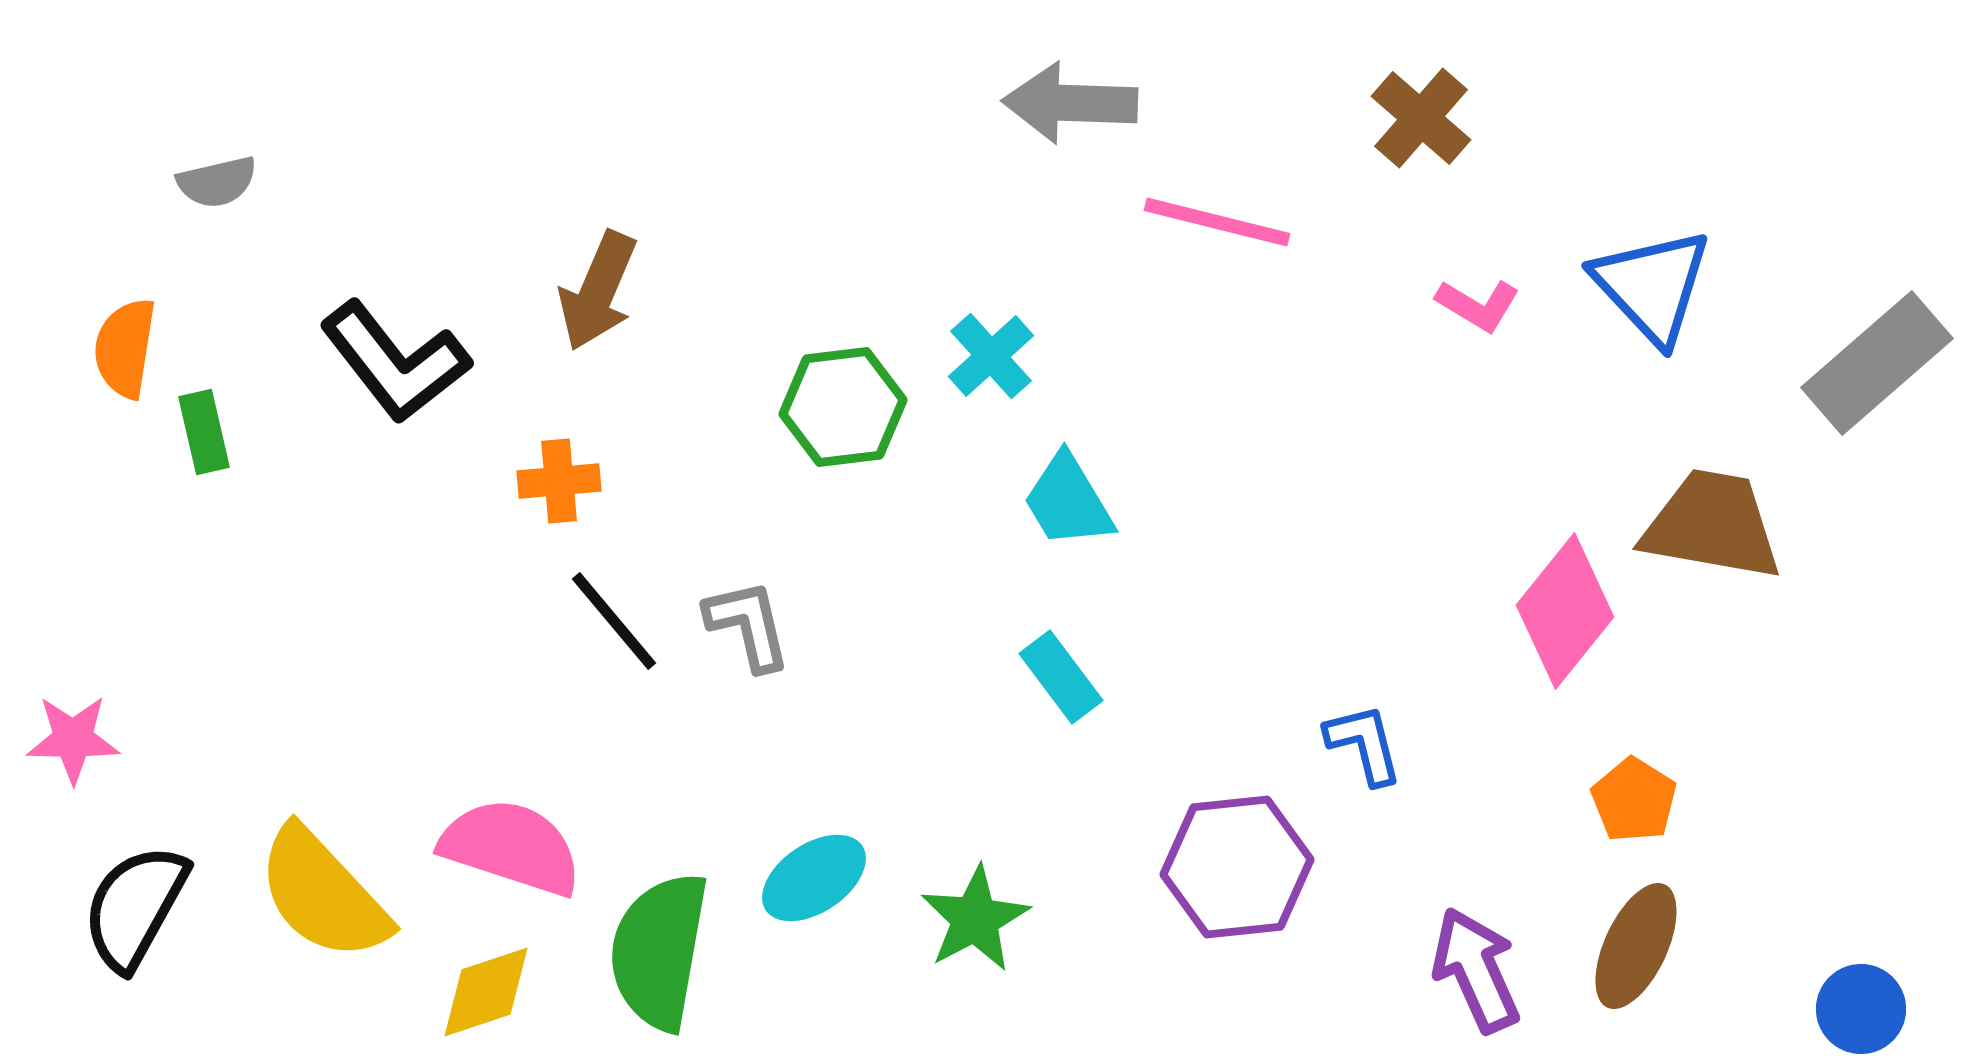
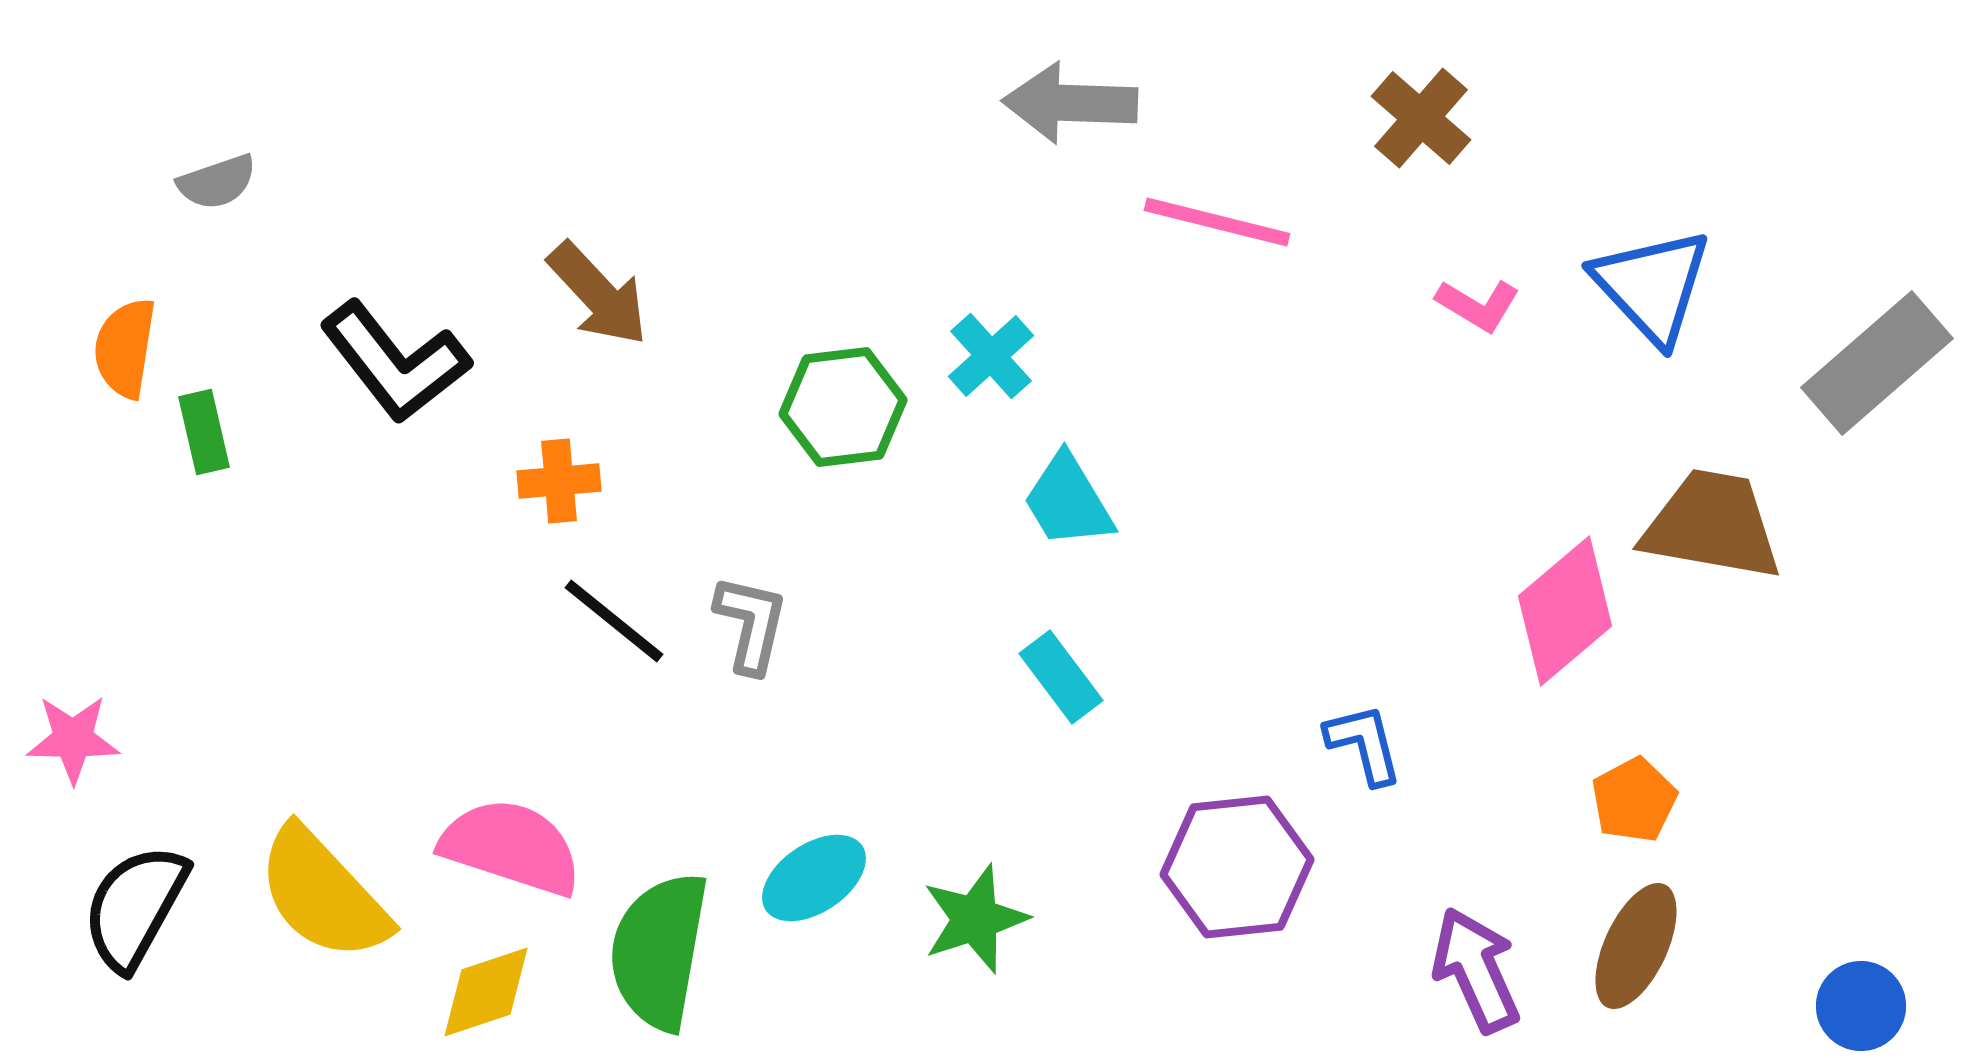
gray semicircle: rotated 6 degrees counterclockwise
brown arrow: moved 3 px down; rotated 66 degrees counterclockwise
pink diamond: rotated 11 degrees clockwise
black line: rotated 11 degrees counterclockwise
gray L-shape: moved 3 px right, 1 px up; rotated 26 degrees clockwise
orange pentagon: rotated 12 degrees clockwise
green star: rotated 10 degrees clockwise
blue circle: moved 3 px up
